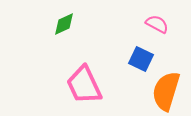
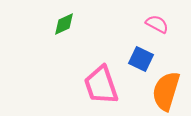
pink trapezoid: moved 17 px right; rotated 6 degrees clockwise
